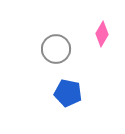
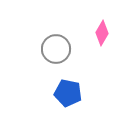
pink diamond: moved 1 px up
